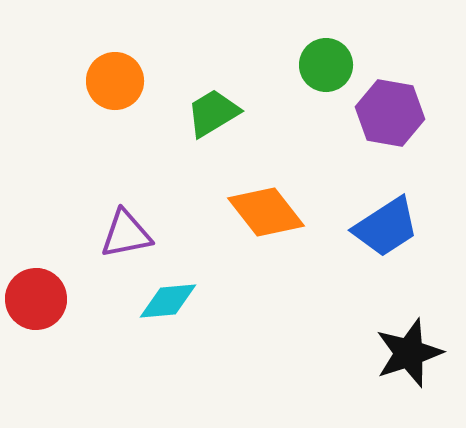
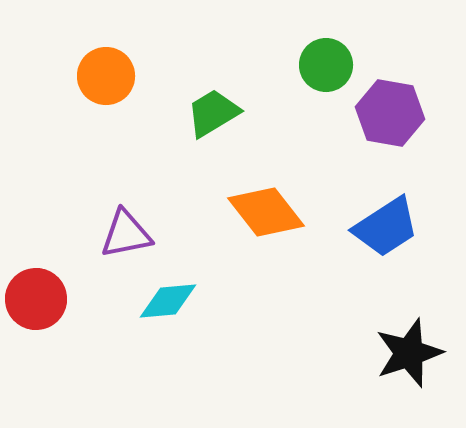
orange circle: moved 9 px left, 5 px up
